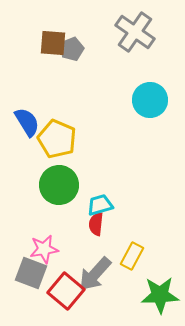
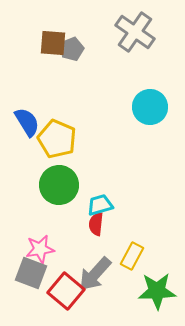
cyan circle: moved 7 px down
pink star: moved 4 px left
green star: moved 3 px left, 4 px up
